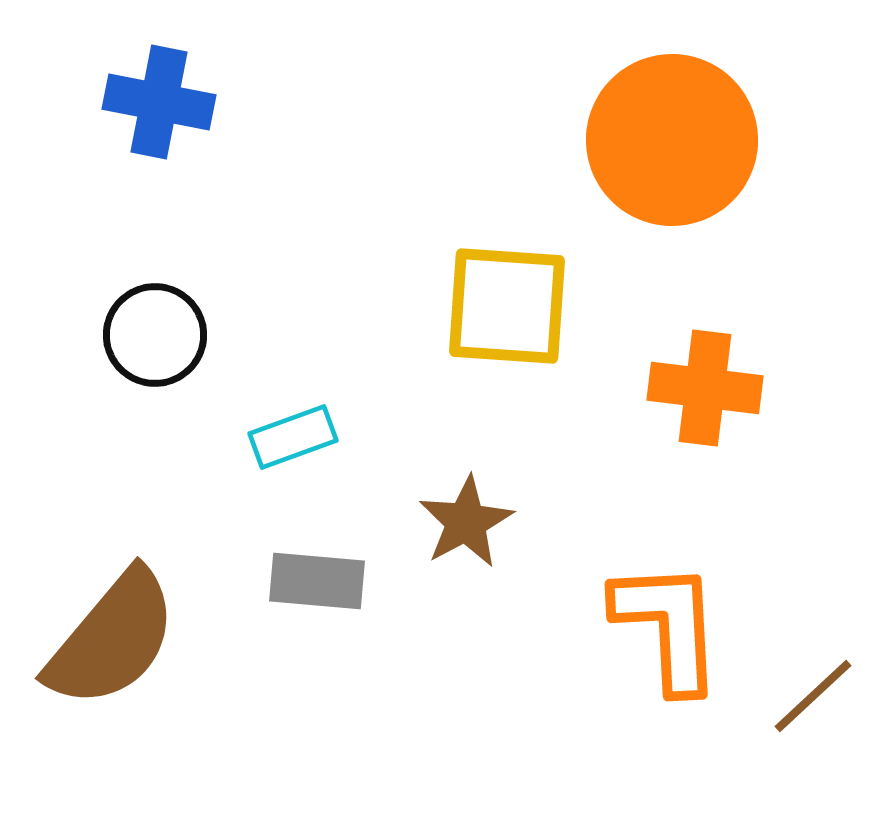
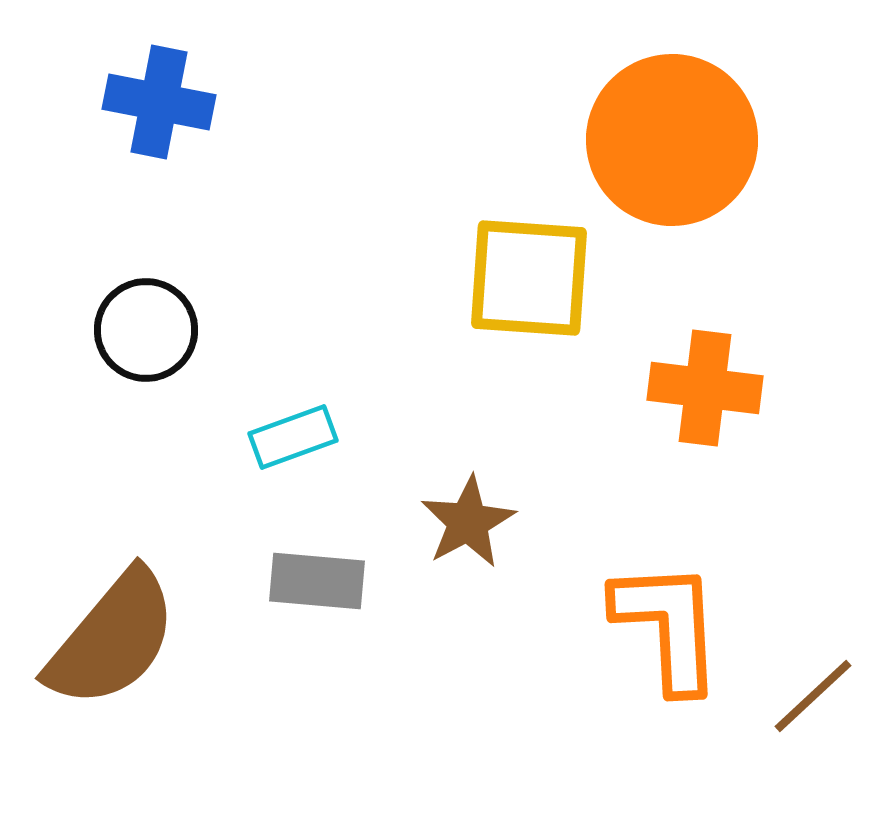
yellow square: moved 22 px right, 28 px up
black circle: moved 9 px left, 5 px up
brown star: moved 2 px right
